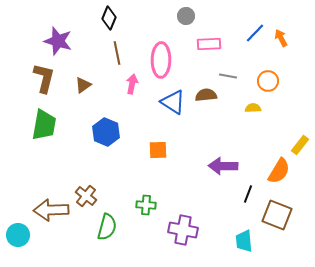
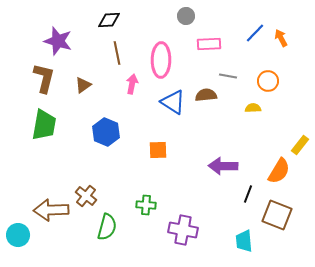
black diamond: moved 2 px down; rotated 65 degrees clockwise
